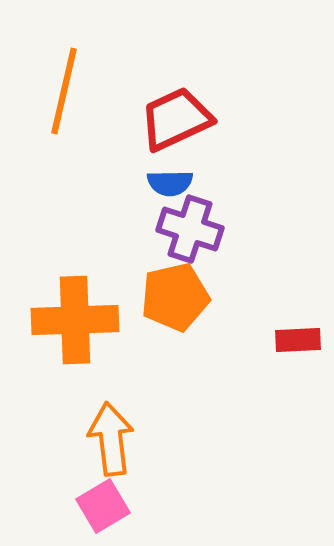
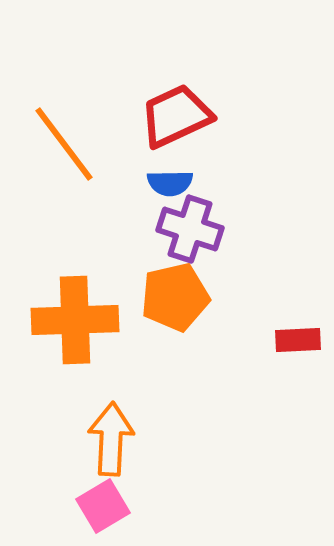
orange line: moved 53 px down; rotated 50 degrees counterclockwise
red trapezoid: moved 3 px up
orange arrow: rotated 10 degrees clockwise
